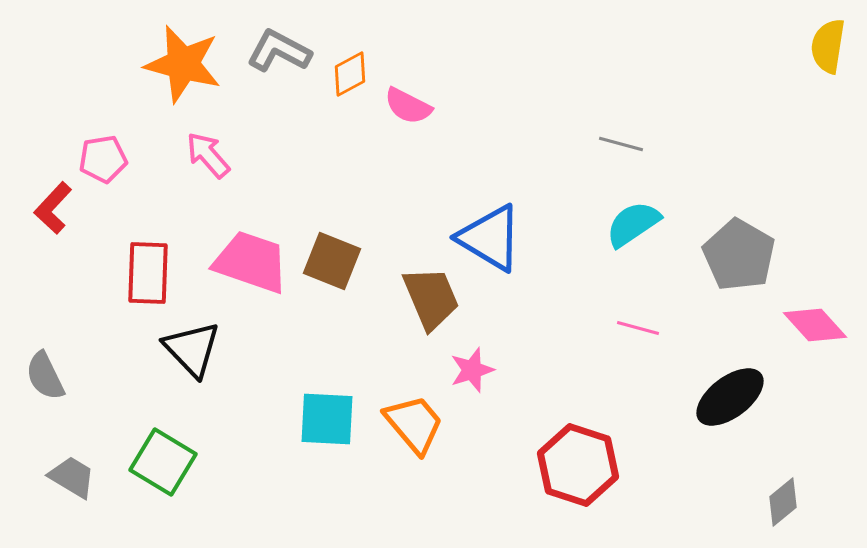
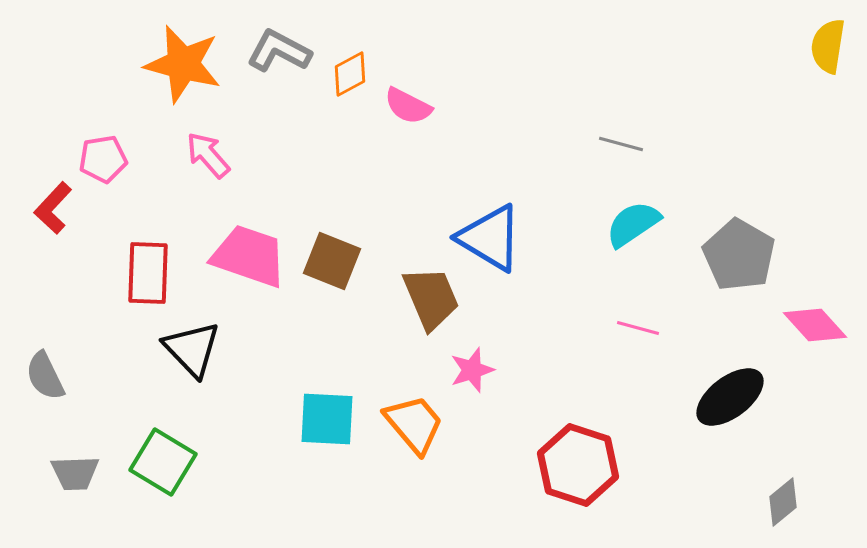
pink trapezoid: moved 2 px left, 6 px up
gray trapezoid: moved 3 px right, 4 px up; rotated 147 degrees clockwise
